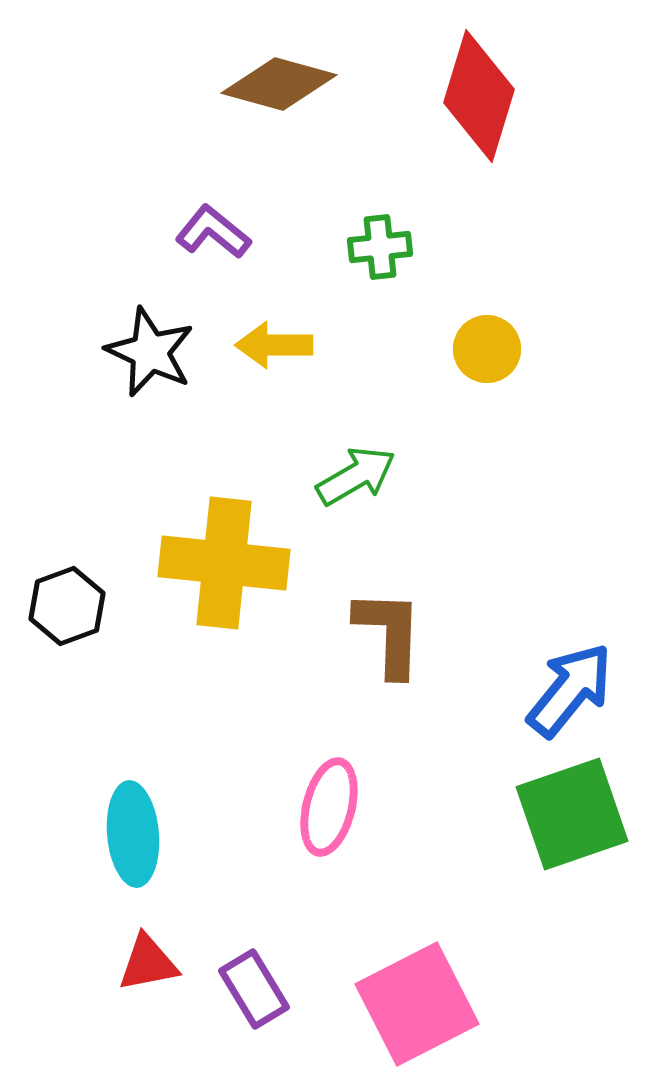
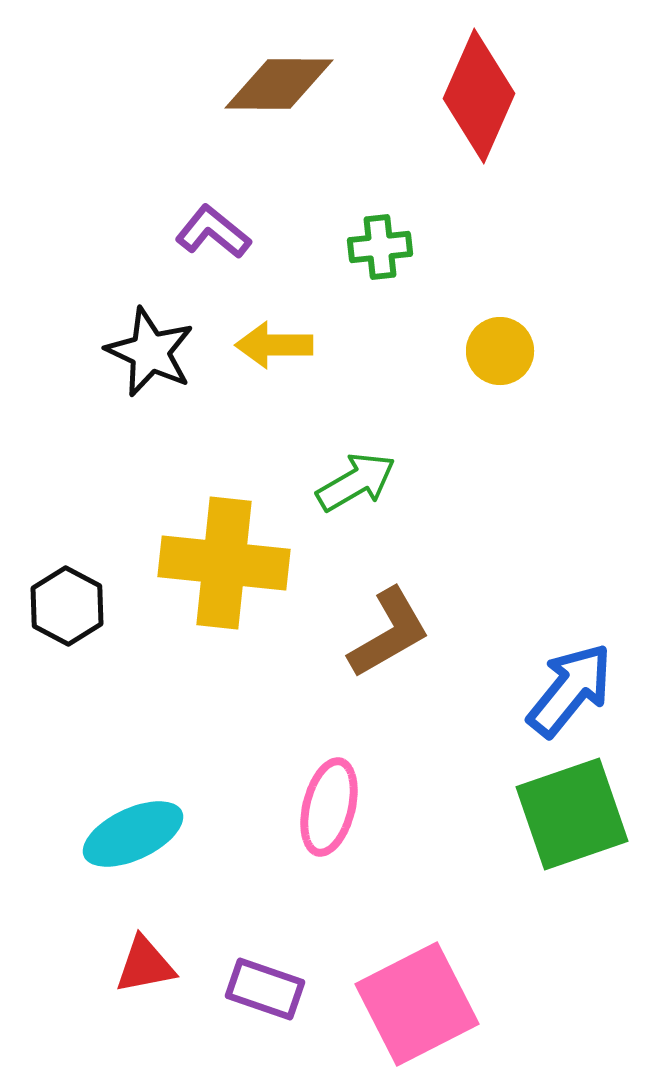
brown diamond: rotated 15 degrees counterclockwise
red diamond: rotated 7 degrees clockwise
yellow circle: moved 13 px right, 2 px down
green arrow: moved 6 px down
black hexagon: rotated 12 degrees counterclockwise
brown L-shape: rotated 58 degrees clockwise
cyan ellipse: rotated 70 degrees clockwise
red triangle: moved 3 px left, 2 px down
purple rectangle: moved 11 px right; rotated 40 degrees counterclockwise
